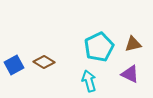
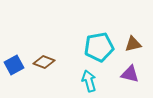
cyan pentagon: rotated 16 degrees clockwise
brown diamond: rotated 10 degrees counterclockwise
purple triangle: rotated 12 degrees counterclockwise
